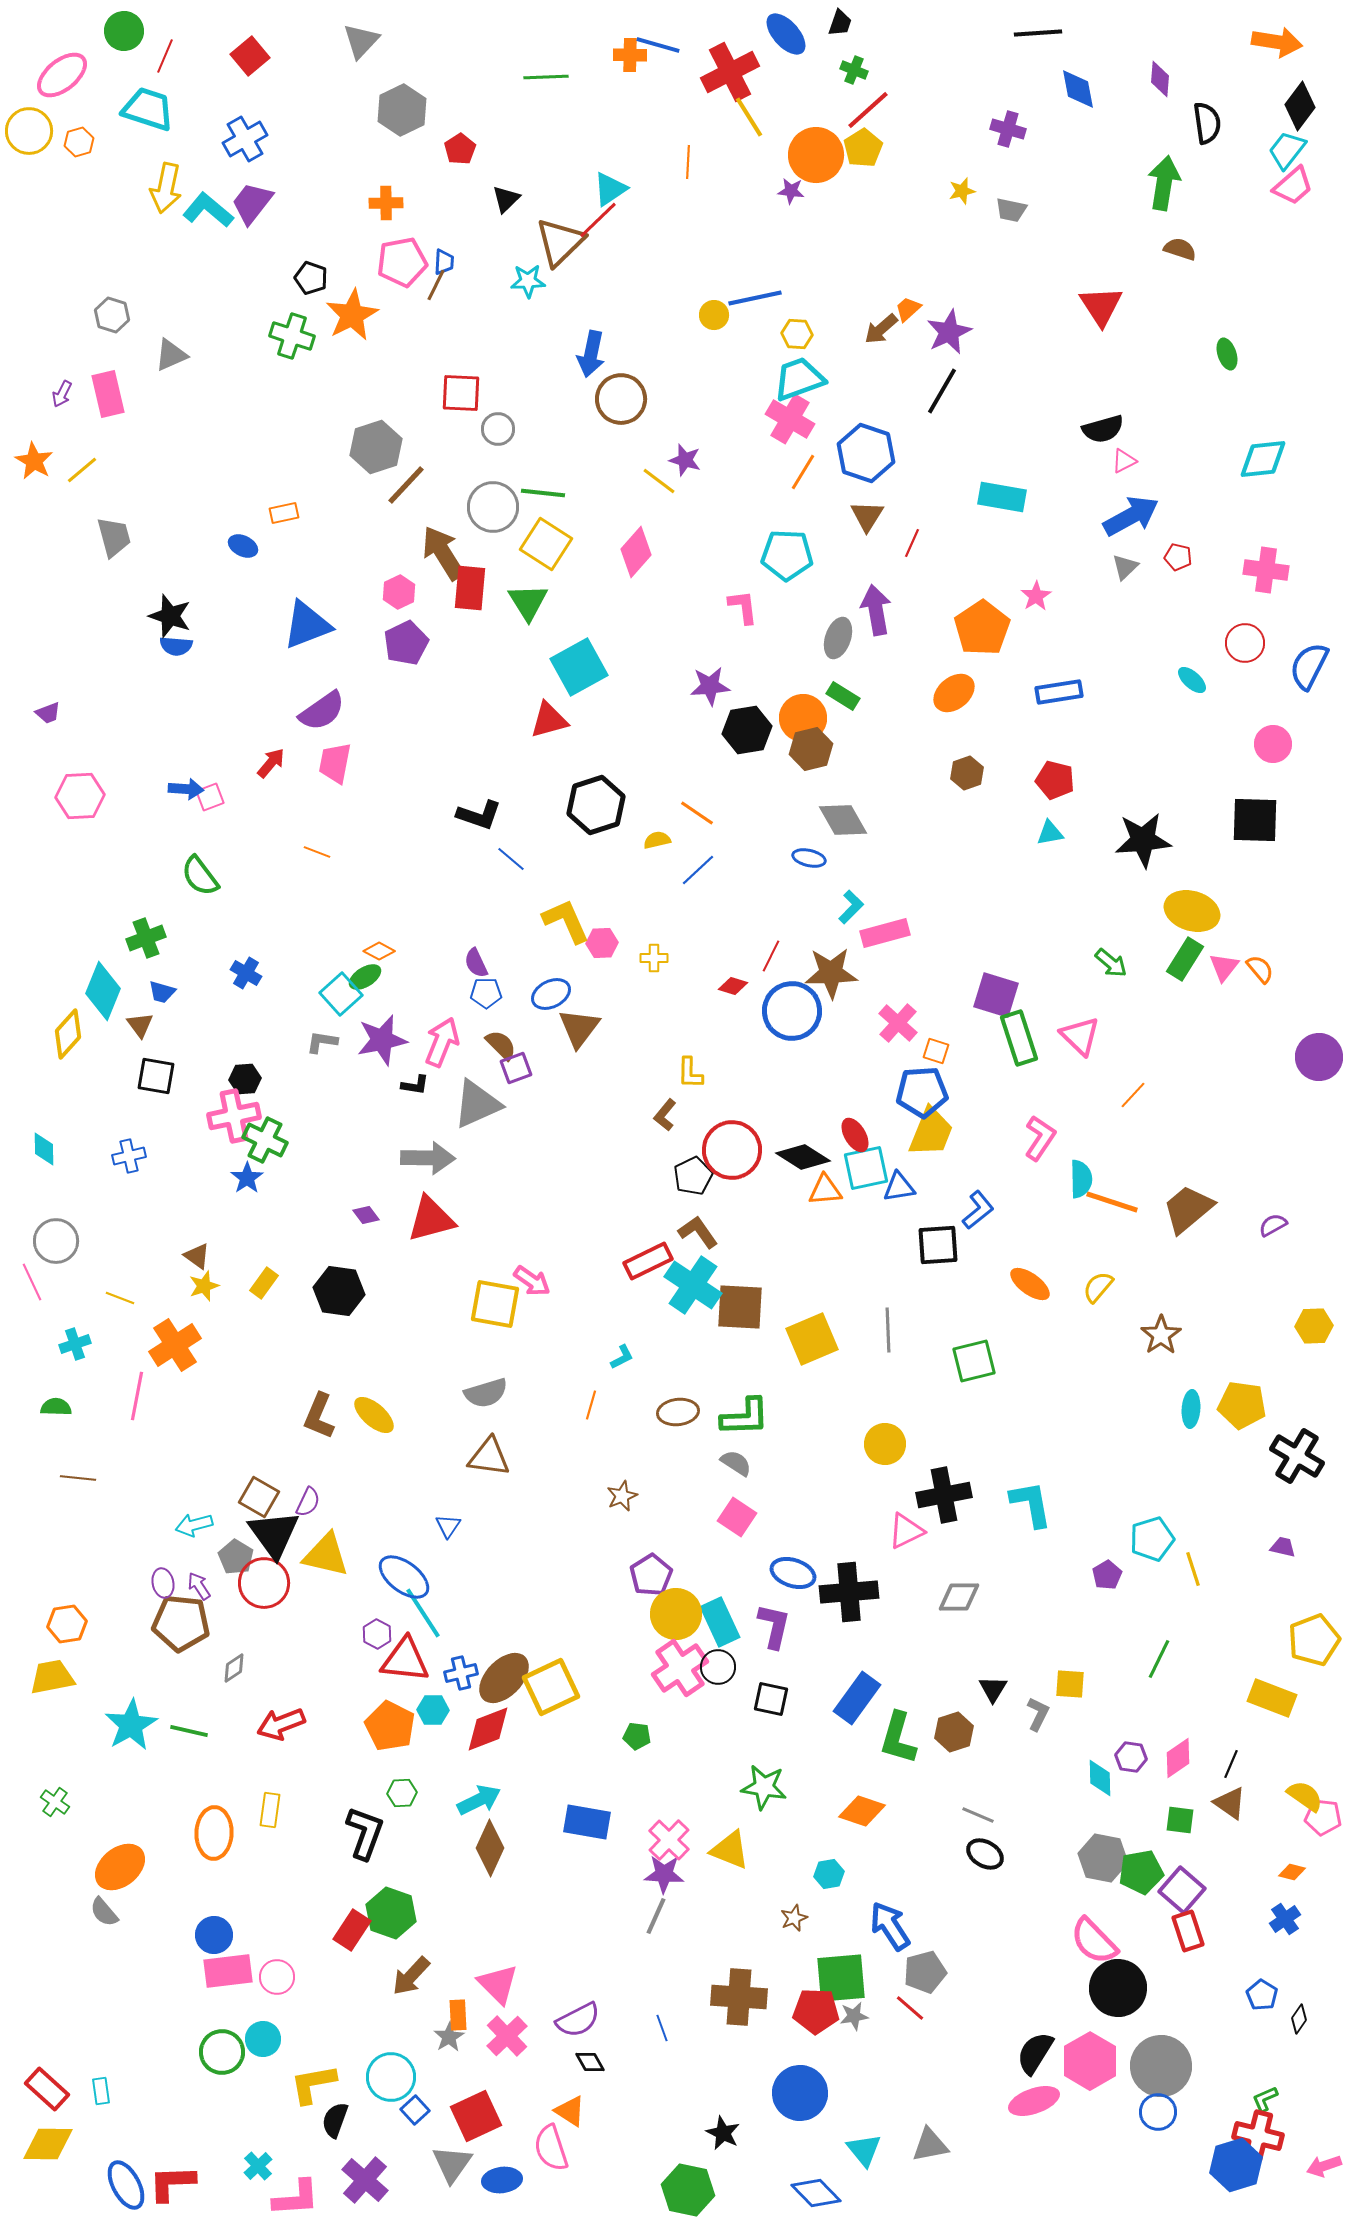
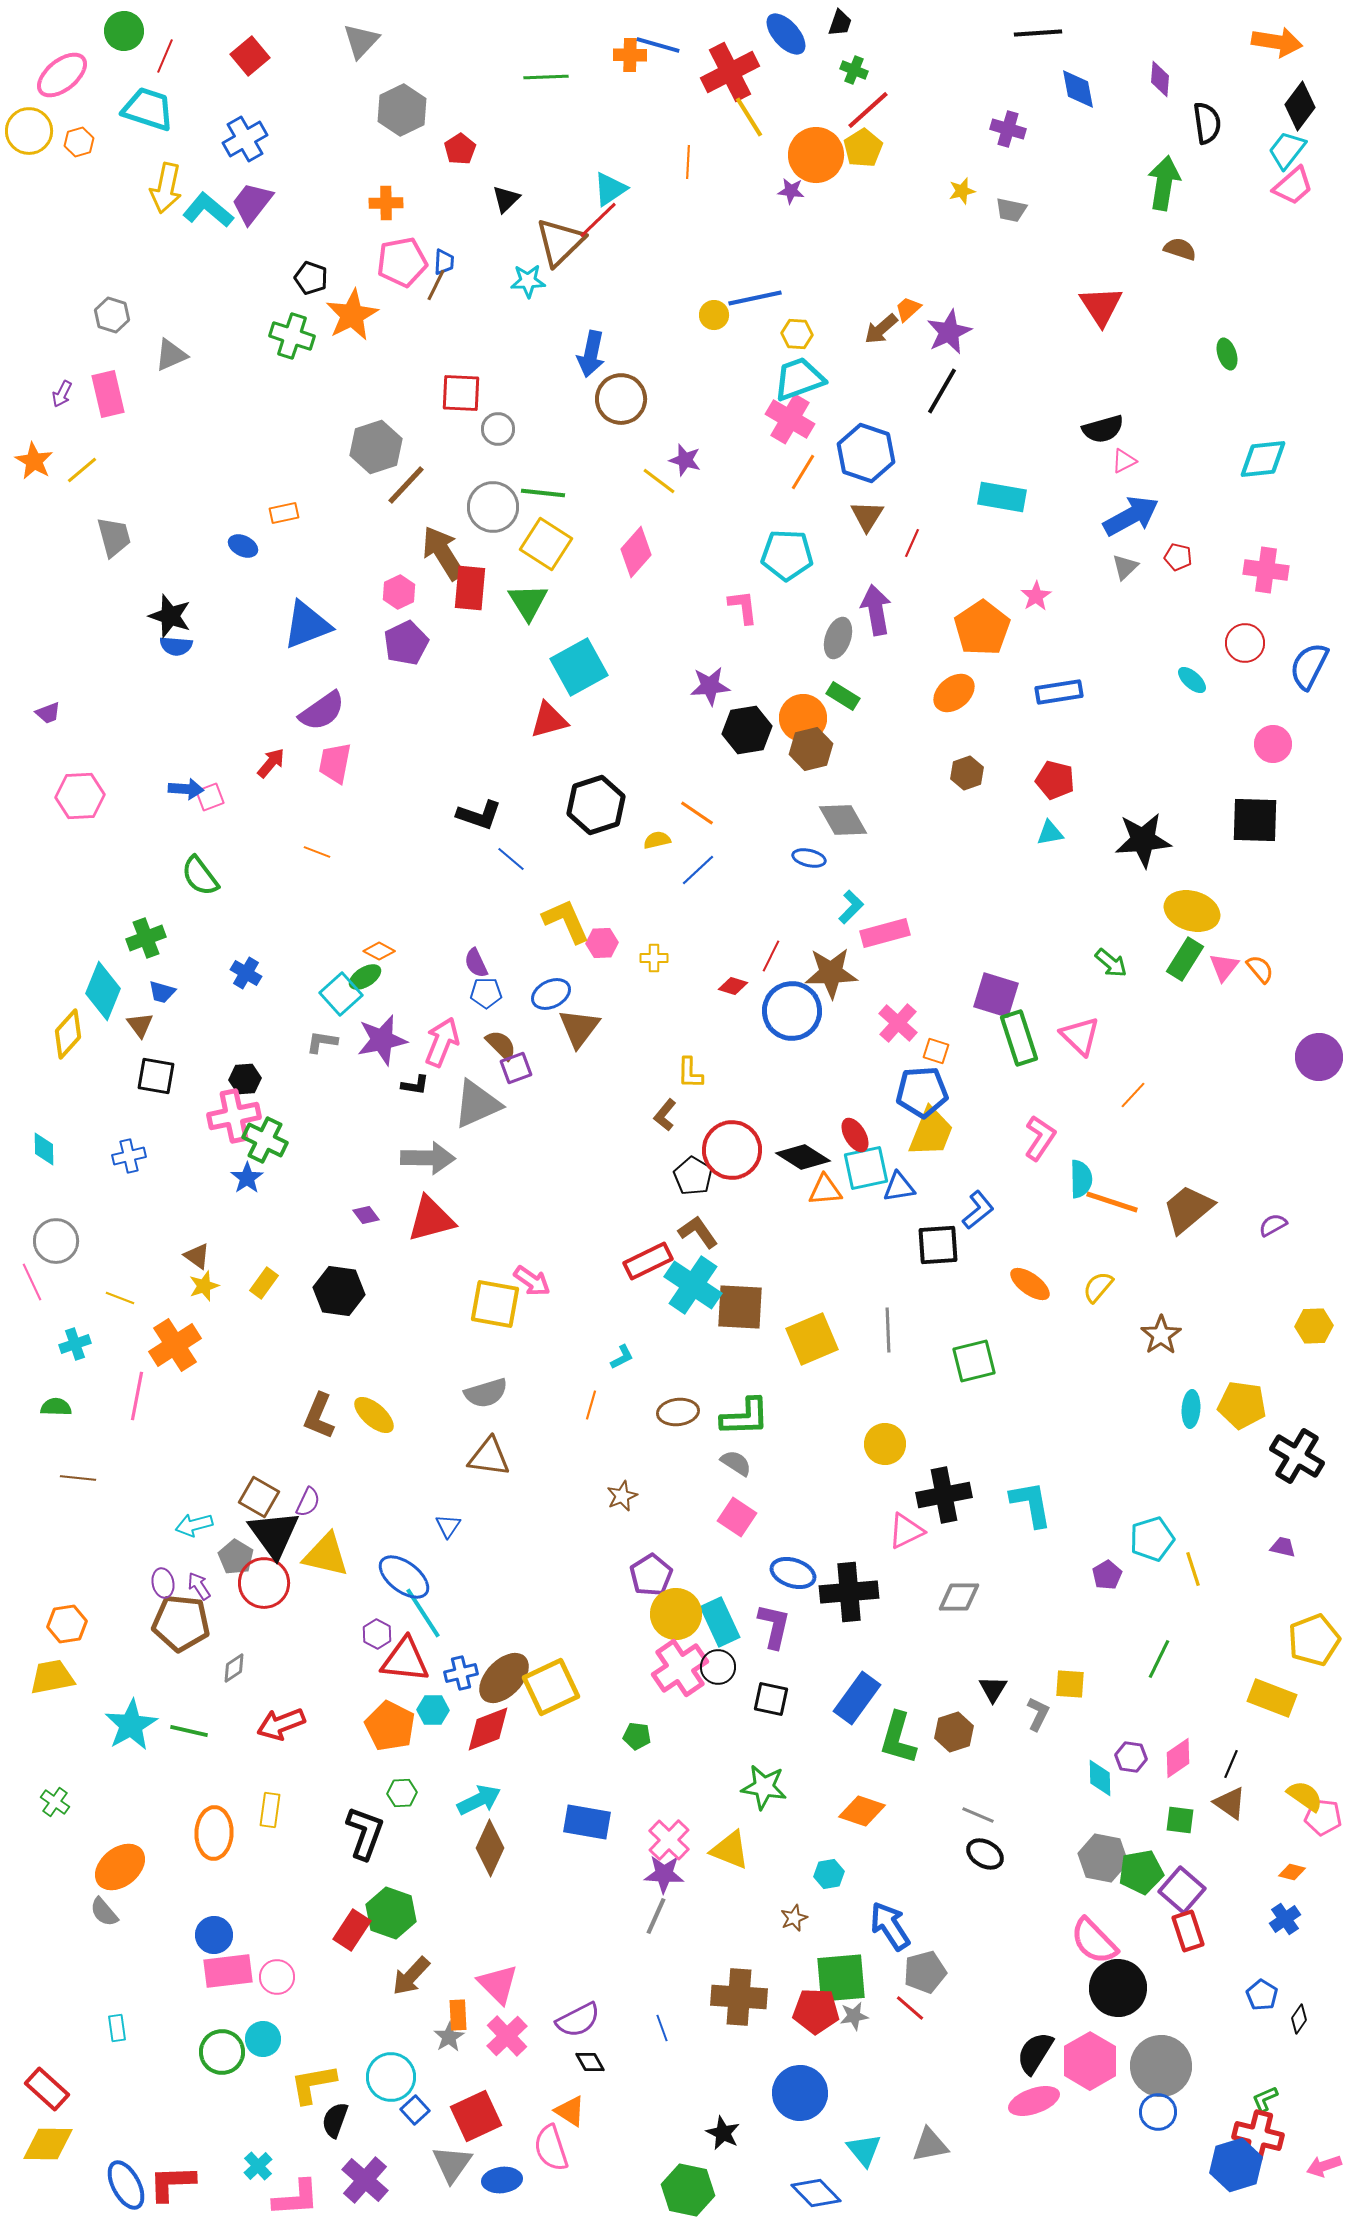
black pentagon at (693, 1176): rotated 15 degrees counterclockwise
cyan rectangle at (101, 2091): moved 16 px right, 63 px up
